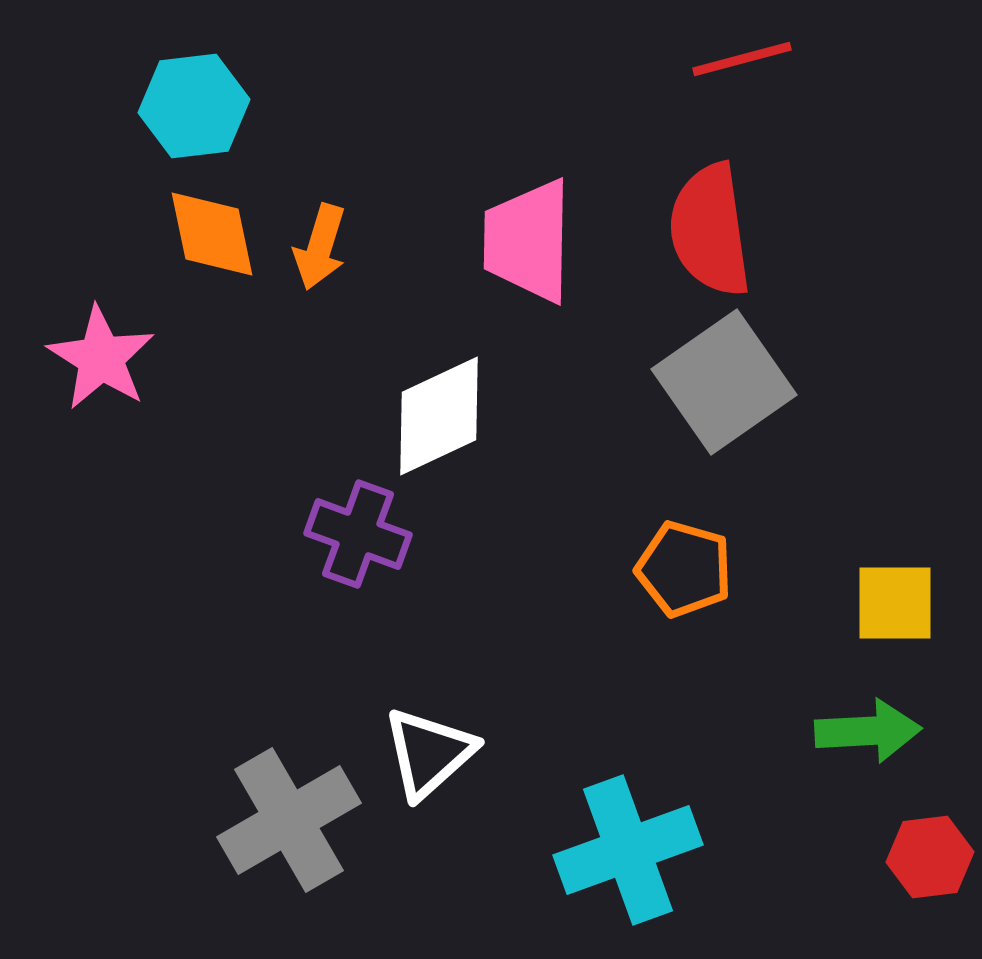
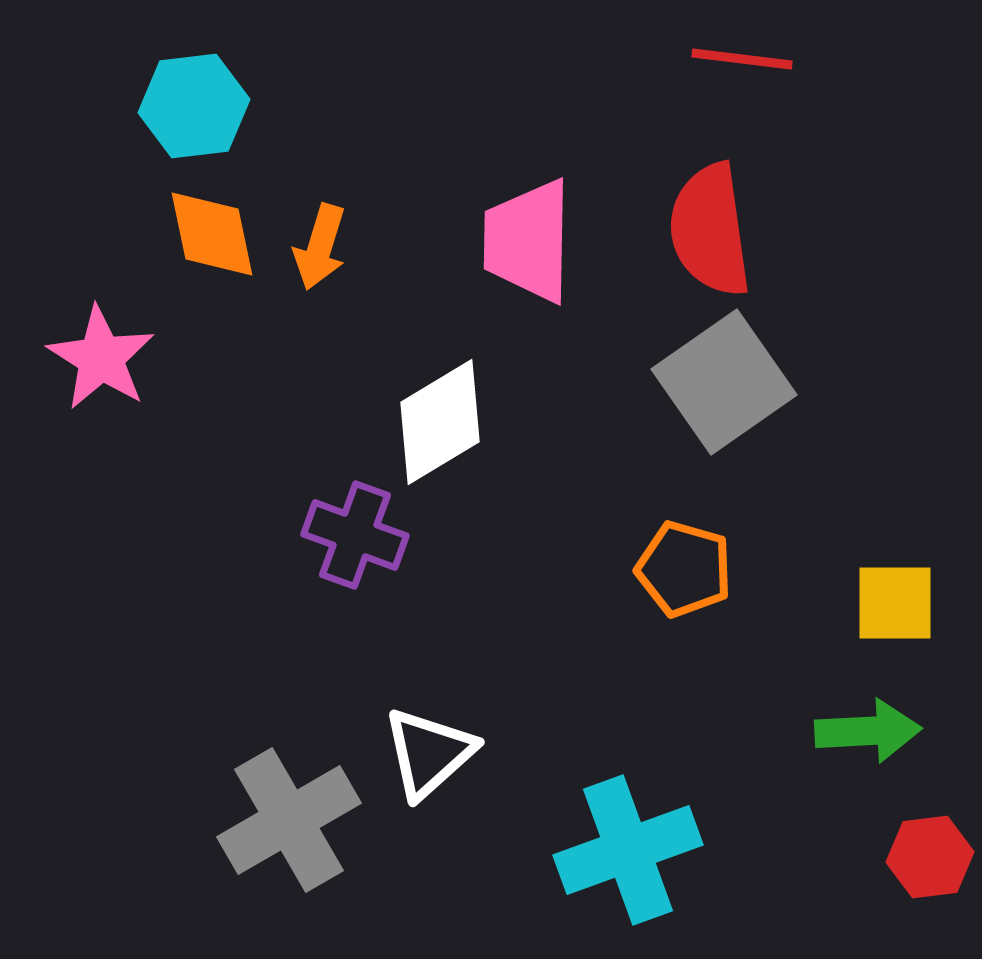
red line: rotated 22 degrees clockwise
white diamond: moved 1 px right, 6 px down; rotated 6 degrees counterclockwise
purple cross: moved 3 px left, 1 px down
